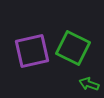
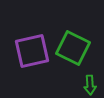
green arrow: moved 1 px right, 1 px down; rotated 114 degrees counterclockwise
